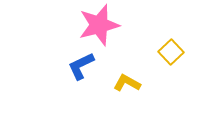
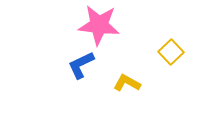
pink star: rotated 21 degrees clockwise
blue L-shape: moved 1 px up
